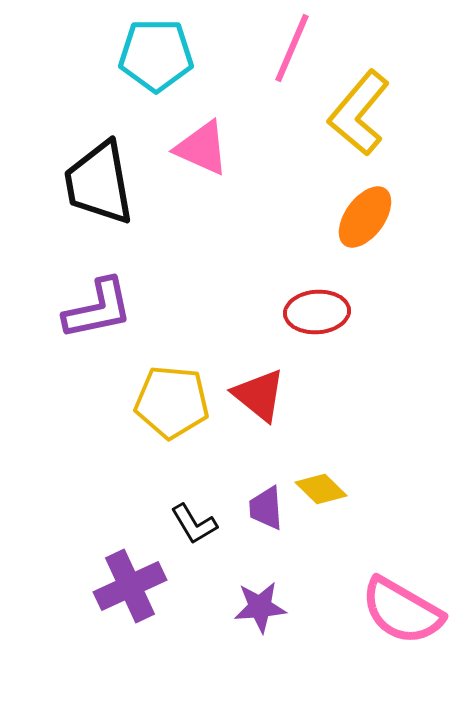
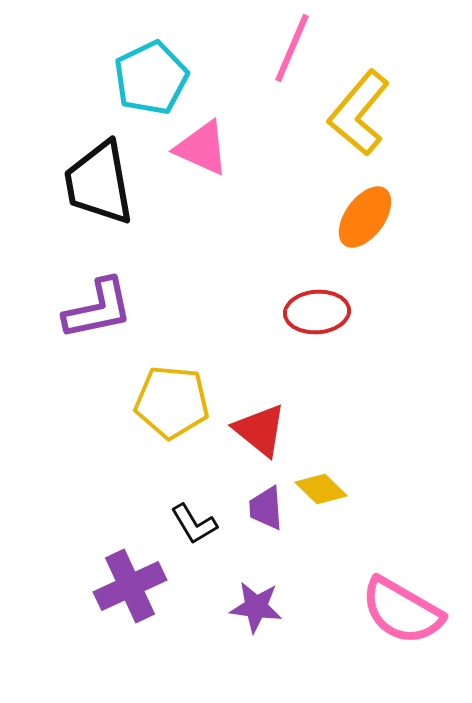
cyan pentagon: moved 5 px left, 23 px down; rotated 26 degrees counterclockwise
red triangle: moved 1 px right, 35 px down
purple star: moved 4 px left; rotated 12 degrees clockwise
